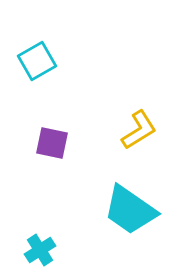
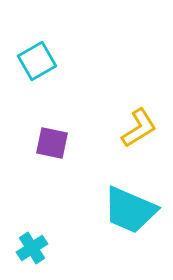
yellow L-shape: moved 2 px up
cyan trapezoid: rotated 12 degrees counterclockwise
cyan cross: moved 8 px left, 2 px up
